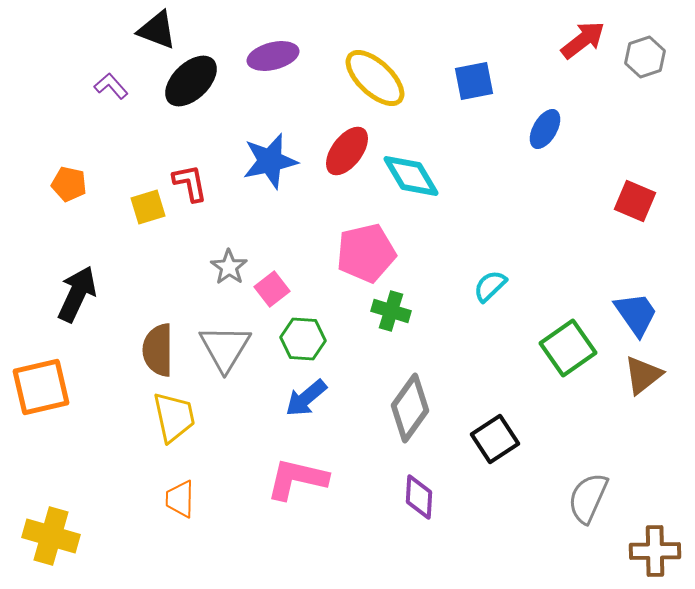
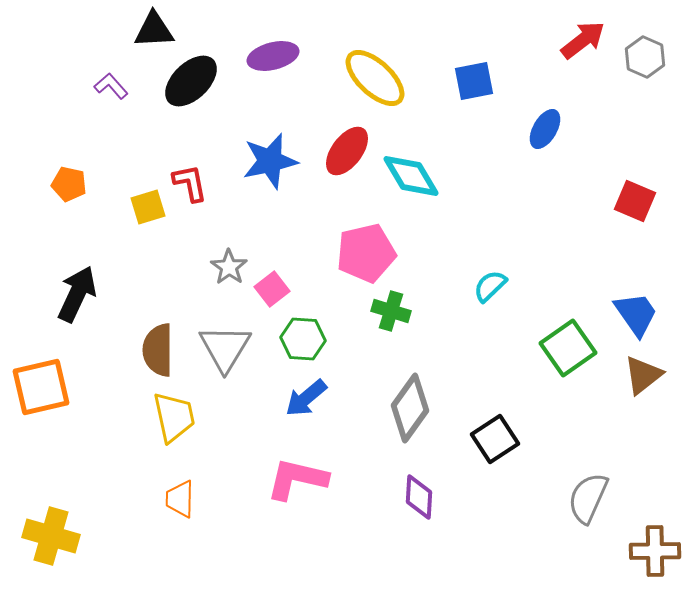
black triangle: moved 3 px left; rotated 24 degrees counterclockwise
gray hexagon: rotated 18 degrees counterclockwise
